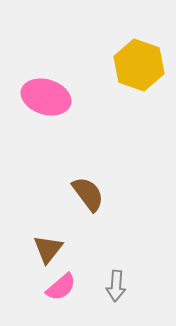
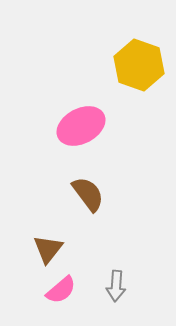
pink ellipse: moved 35 px right, 29 px down; rotated 45 degrees counterclockwise
pink semicircle: moved 3 px down
